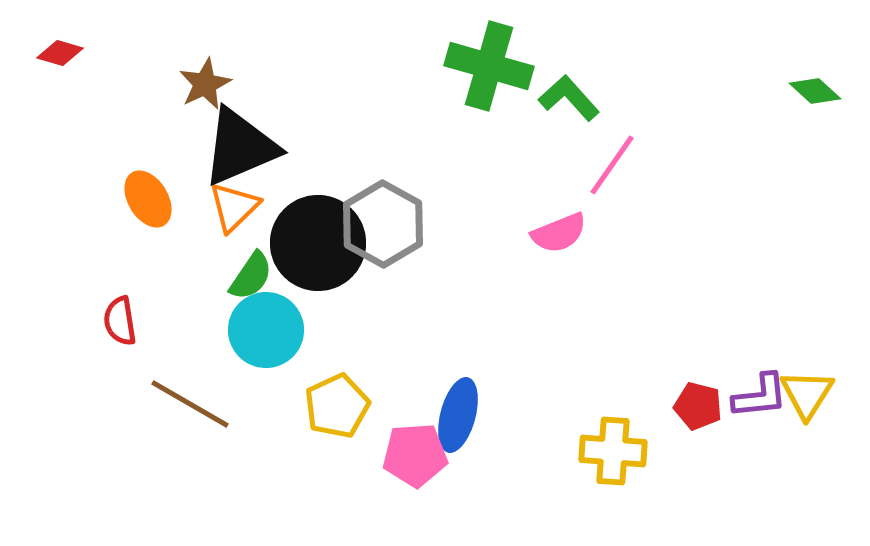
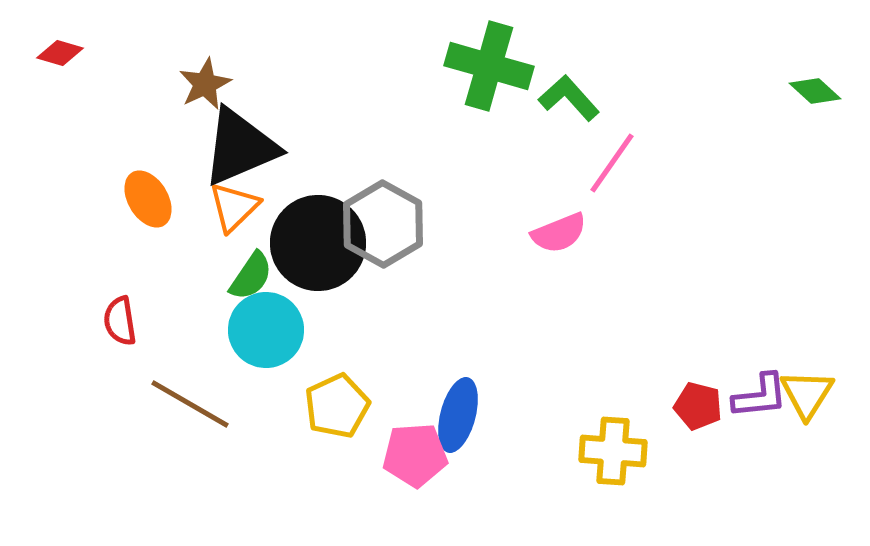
pink line: moved 2 px up
